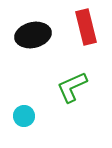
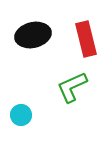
red rectangle: moved 12 px down
cyan circle: moved 3 px left, 1 px up
